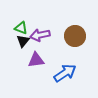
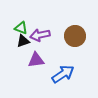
black triangle: rotated 32 degrees clockwise
blue arrow: moved 2 px left, 1 px down
